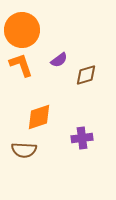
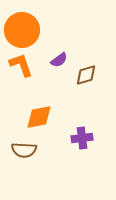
orange diamond: rotated 8 degrees clockwise
